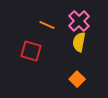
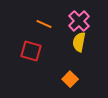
orange line: moved 3 px left, 1 px up
orange square: moved 7 px left
